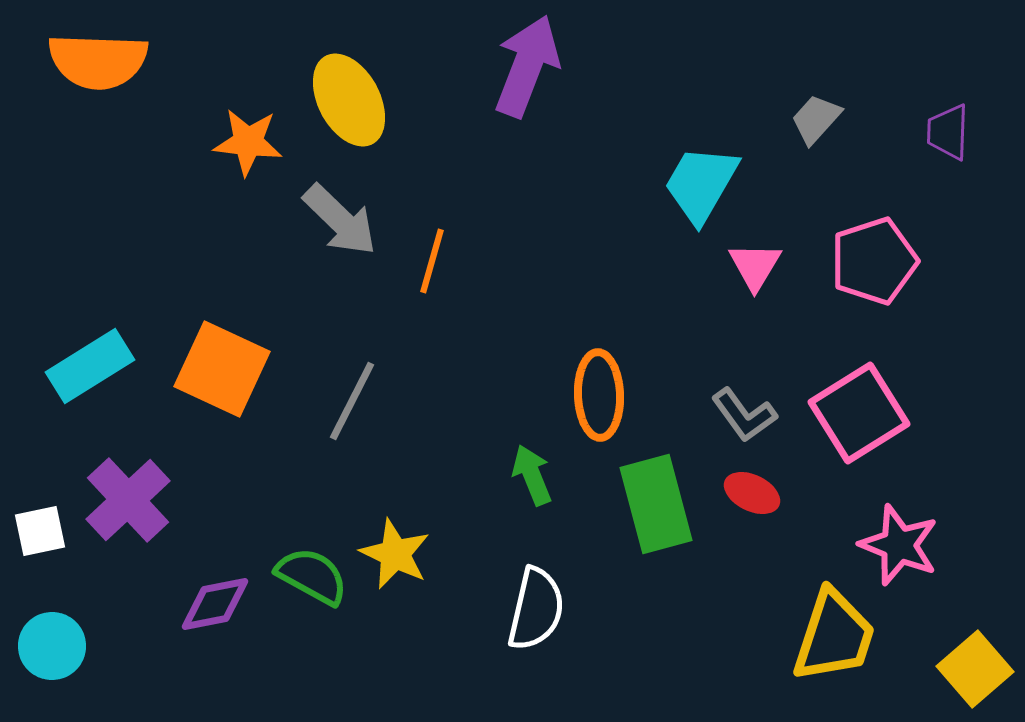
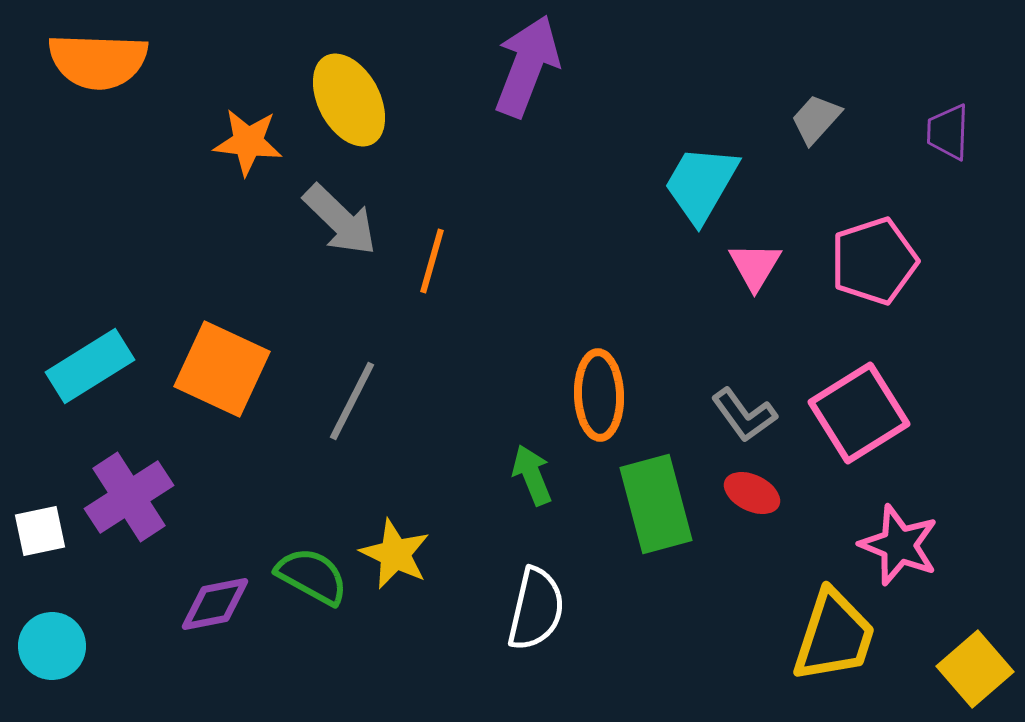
purple cross: moved 1 px right, 3 px up; rotated 10 degrees clockwise
